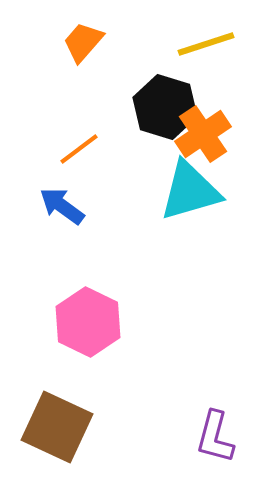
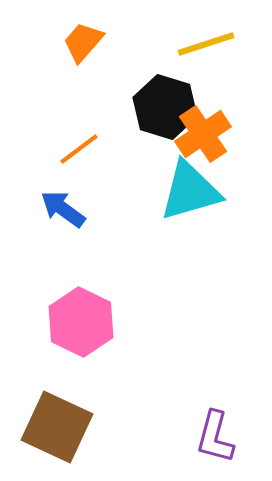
blue arrow: moved 1 px right, 3 px down
pink hexagon: moved 7 px left
